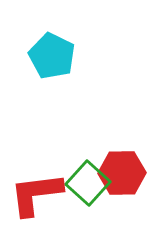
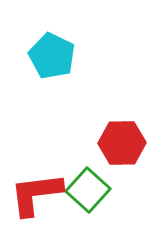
red hexagon: moved 30 px up
green square: moved 7 px down
